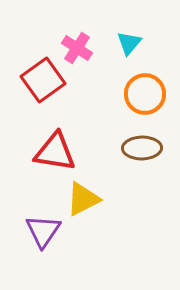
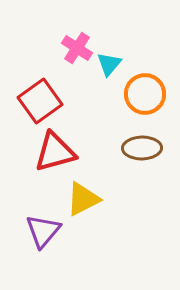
cyan triangle: moved 20 px left, 21 px down
red square: moved 3 px left, 21 px down
red triangle: rotated 24 degrees counterclockwise
purple triangle: rotated 6 degrees clockwise
